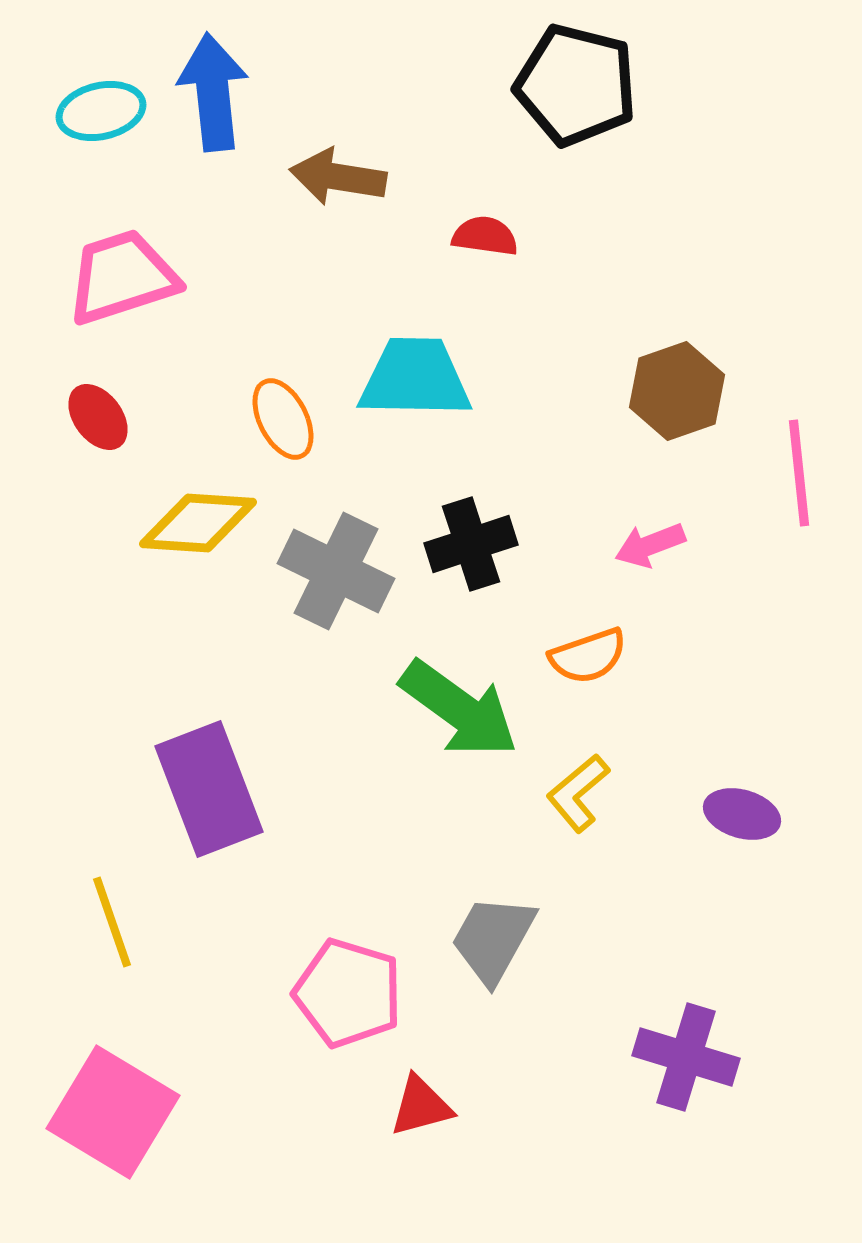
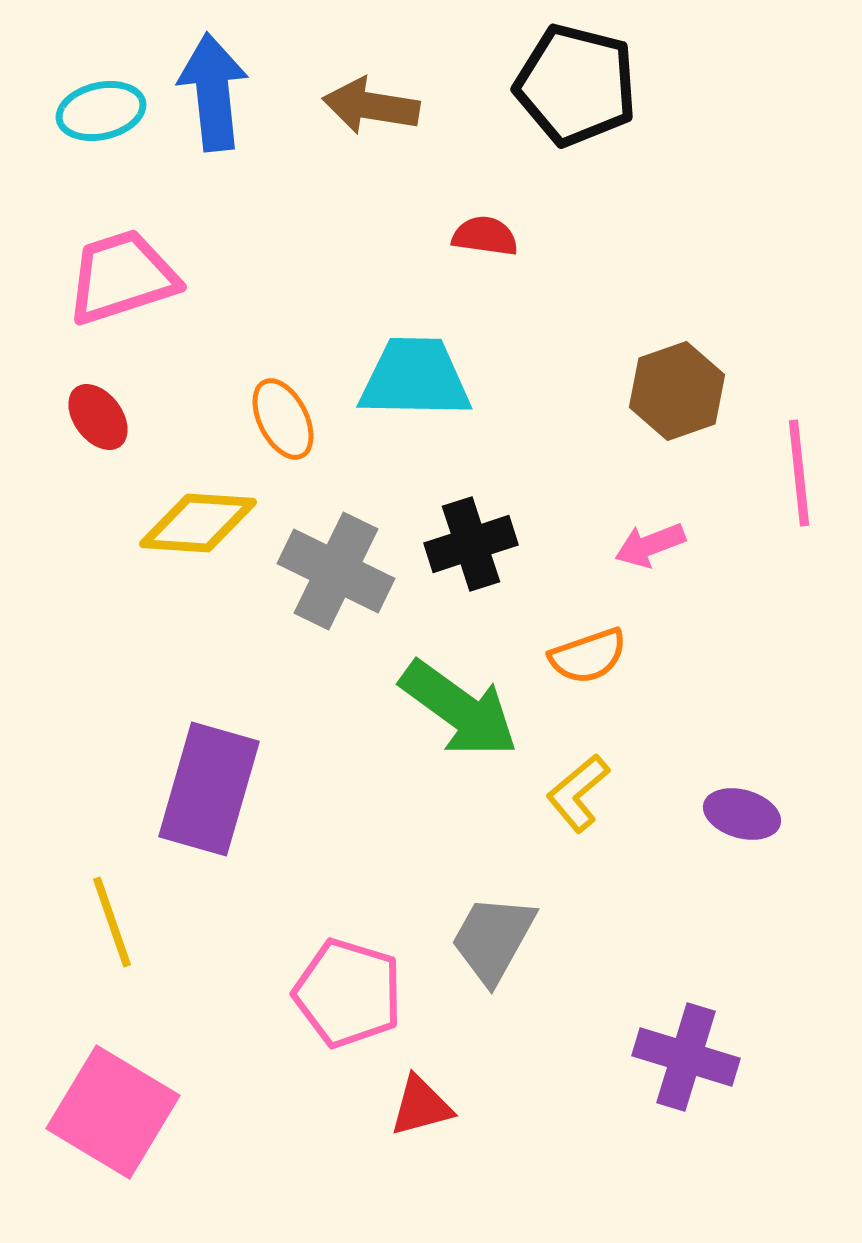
brown arrow: moved 33 px right, 71 px up
purple rectangle: rotated 37 degrees clockwise
